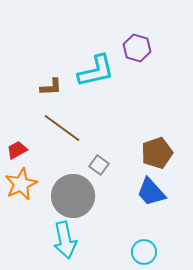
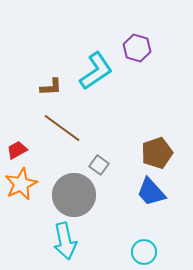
cyan L-shape: rotated 21 degrees counterclockwise
gray circle: moved 1 px right, 1 px up
cyan arrow: moved 1 px down
